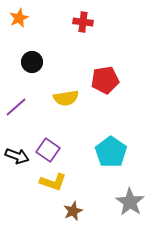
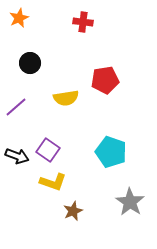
black circle: moved 2 px left, 1 px down
cyan pentagon: rotated 16 degrees counterclockwise
